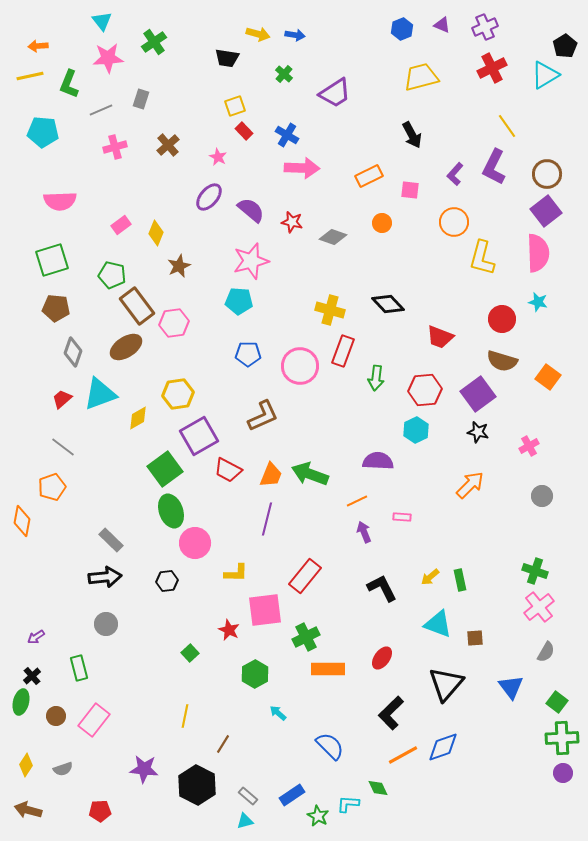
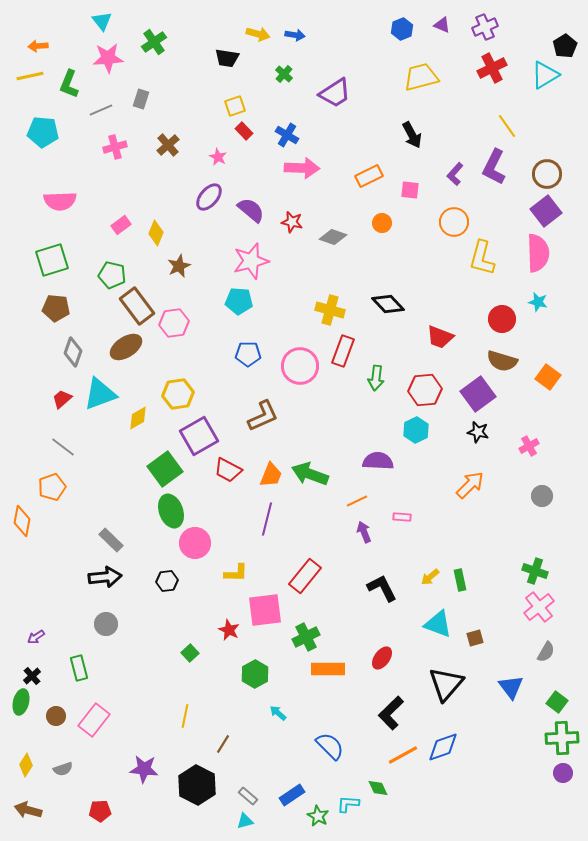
brown square at (475, 638): rotated 12 degrees counterclockwise
